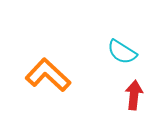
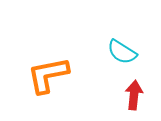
orange L-shape: rotated 54 degrees counterclockwise
